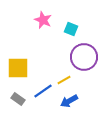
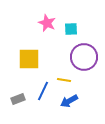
pink star: moved 4 px right, 3 px down
cyan square: rotated 24 degrees counterclockwise
yellow square: moved 11 px right, 9 px up
yellow line: rotated 40 degrees clockwise
blue line: rotated 30 degrees counterclockwise
gray rectangle: rotated 56 degrees counterclockwise
